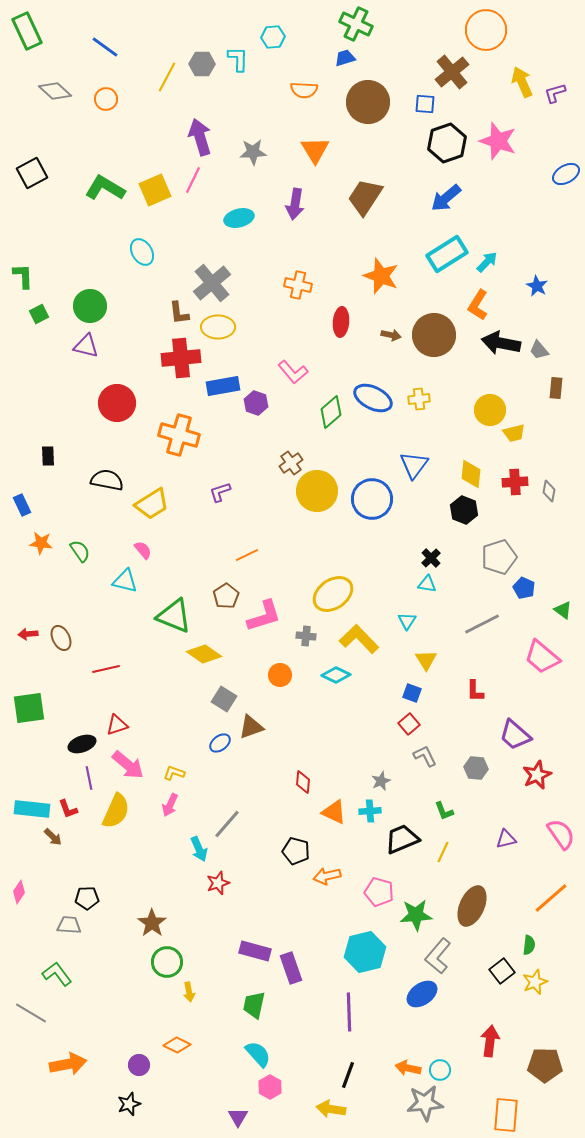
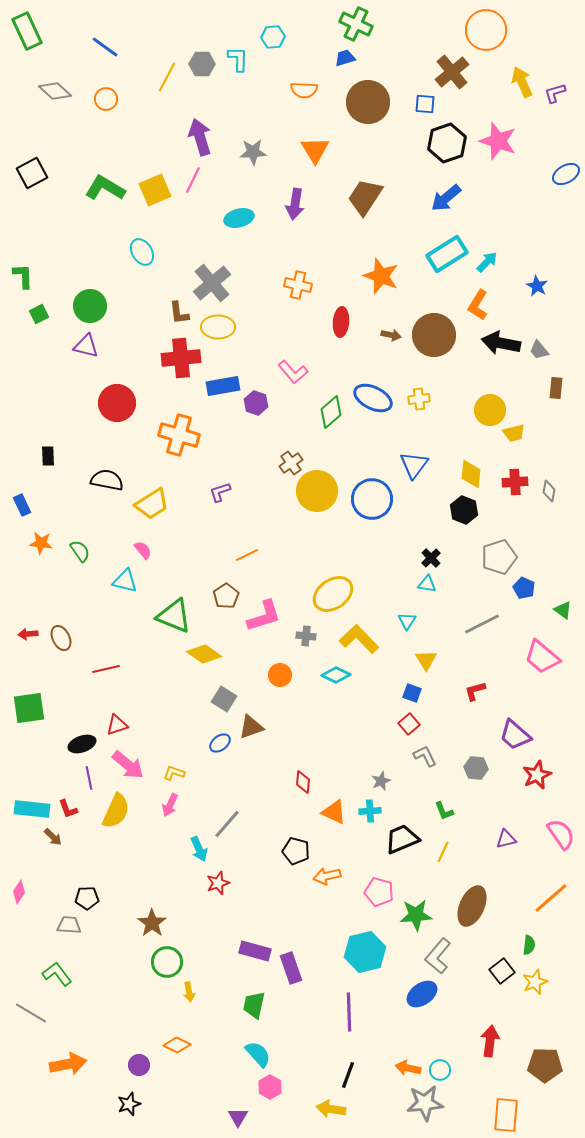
red L-shape at (475, 691): rotated 75 degrees clockwise
